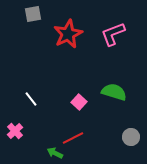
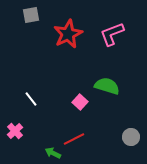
gray square: moved 2 px left, 1 px down
pink L-shape: moved 1 px left
green semicircle: moved 7 px left, 6 px up
pink square: moved 1 px right
red line: moved 1 px right, 1 px down
green arrow: moved 2 px left
